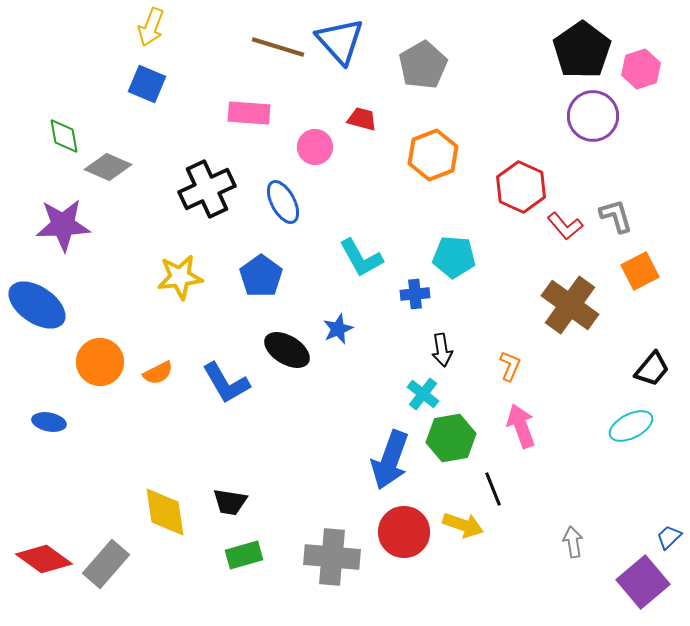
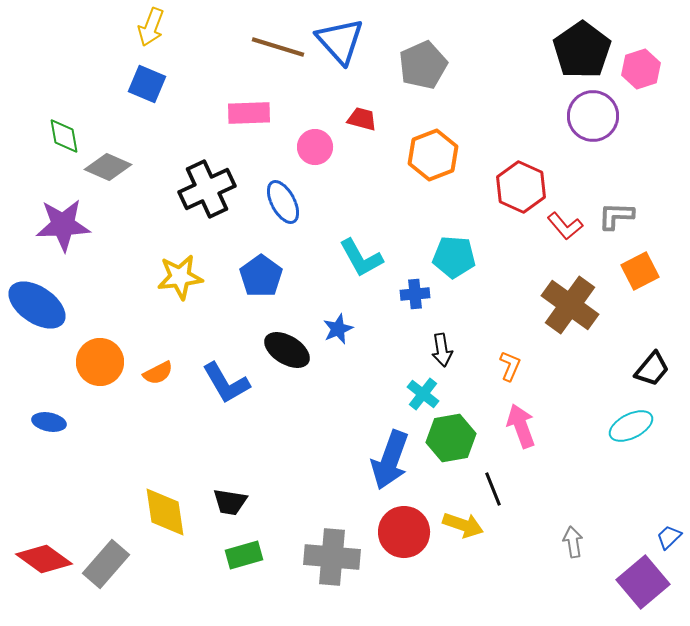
gray pentagon at (423, 65): rotated 6 degrees clockwise
pink rectangle at (249, 113): rotated 6 degrees counterclockwise
gray L-shape at (616, 216): rotated 72 degrees counterclockwise
